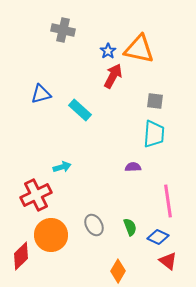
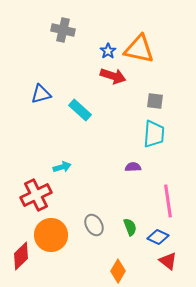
red arrow: rotated 80 degrees clockwise
